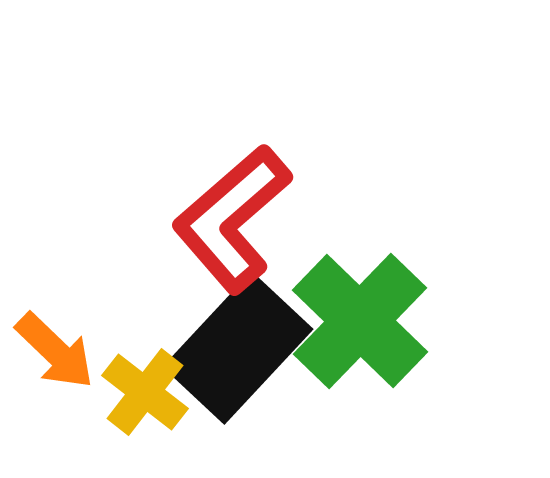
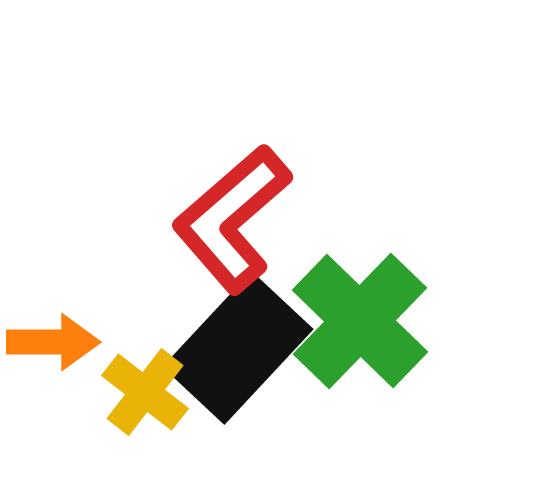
orange arrow: moved 2 px left, 9 px up; rotated 44 degrees counterclockwise
